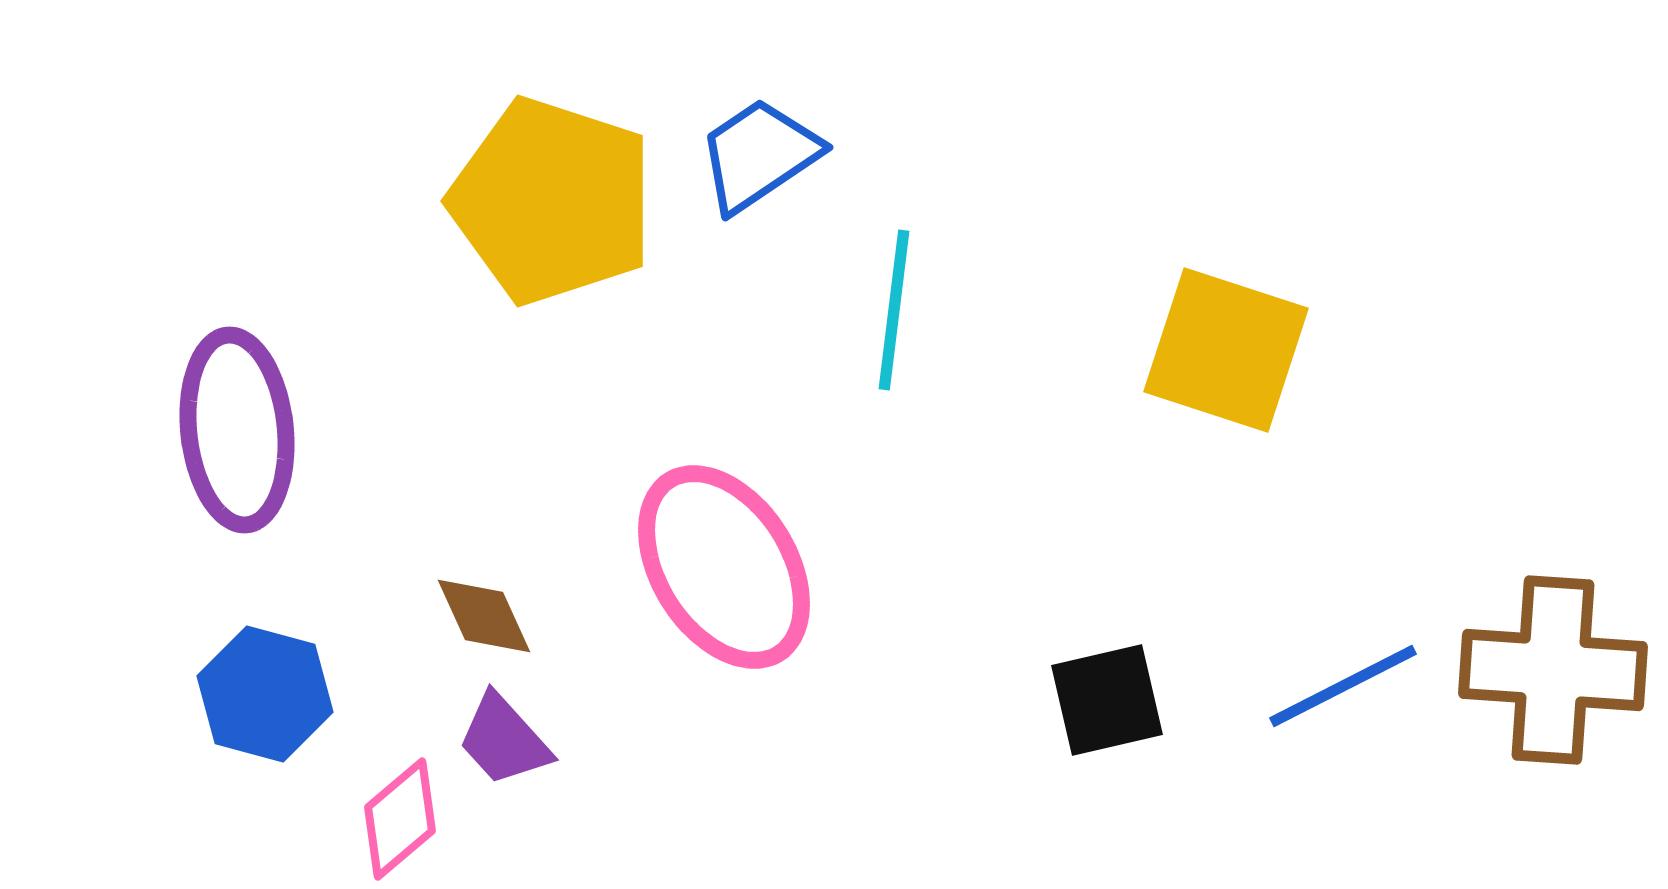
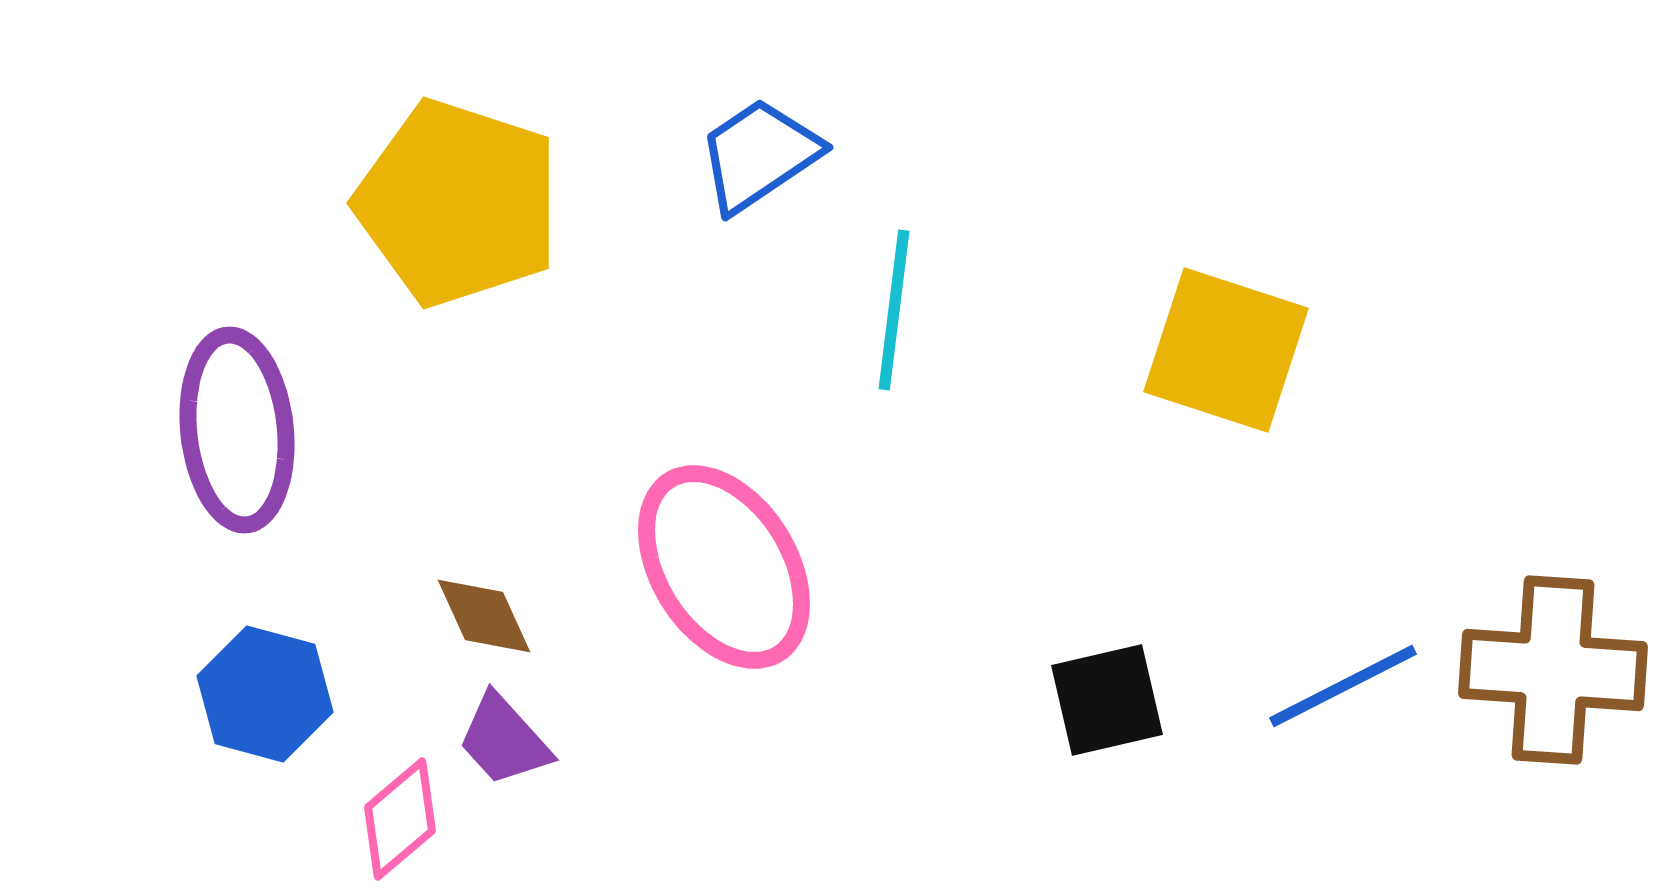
yellow pentagon: moved 94 px left, 2 px down
